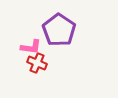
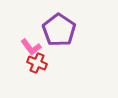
pink L-shape: rotated 45 degrees clockwise
